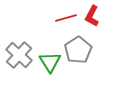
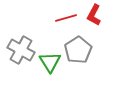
red L-shape: moved 2 px right, 1 px up
gray cross: moved 2 px right, 5 px up; rotated 12 degrees counterclockwise
